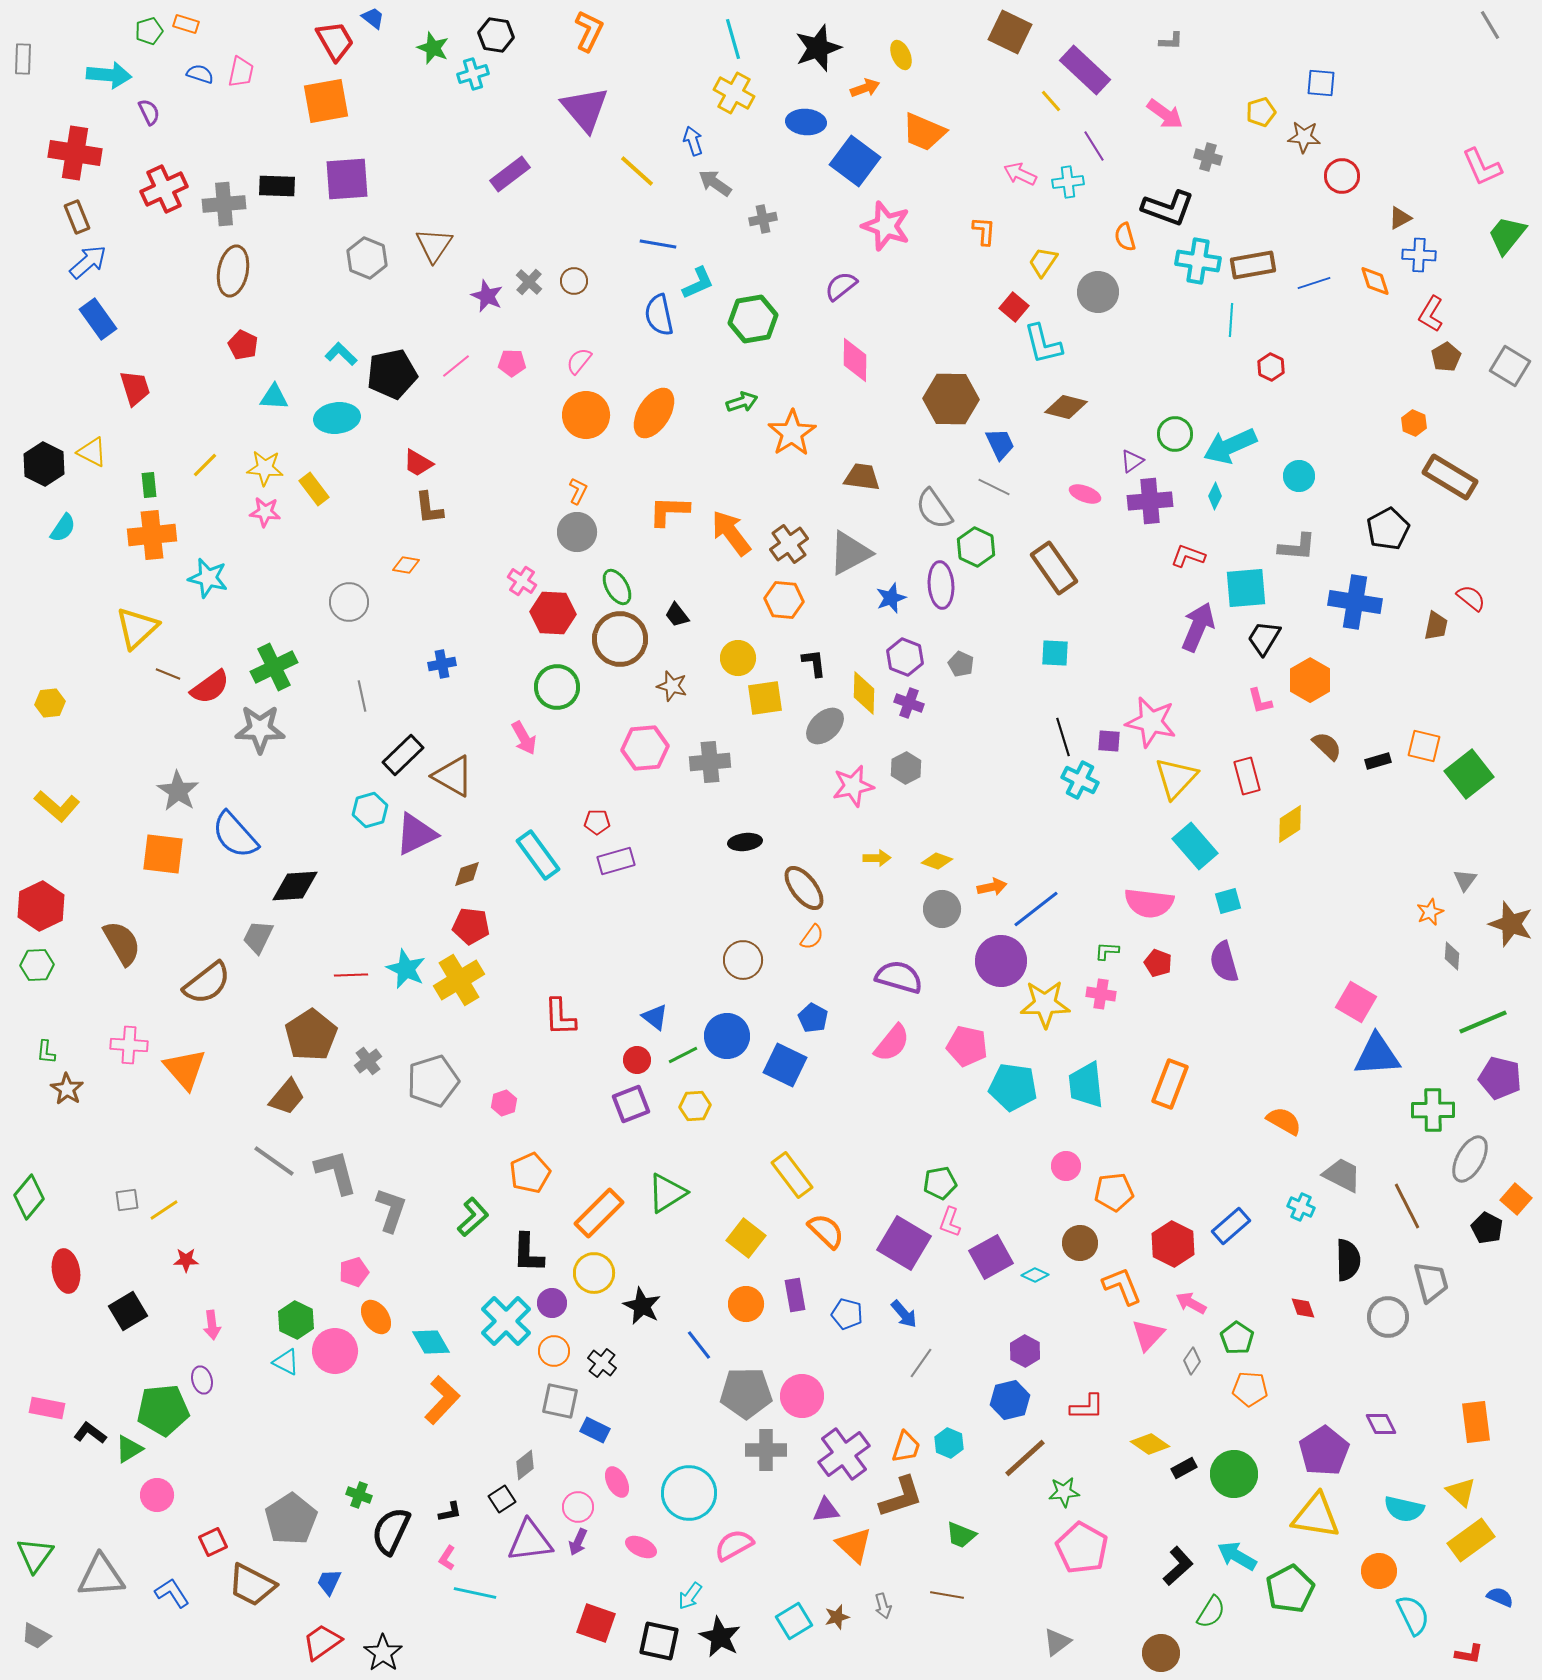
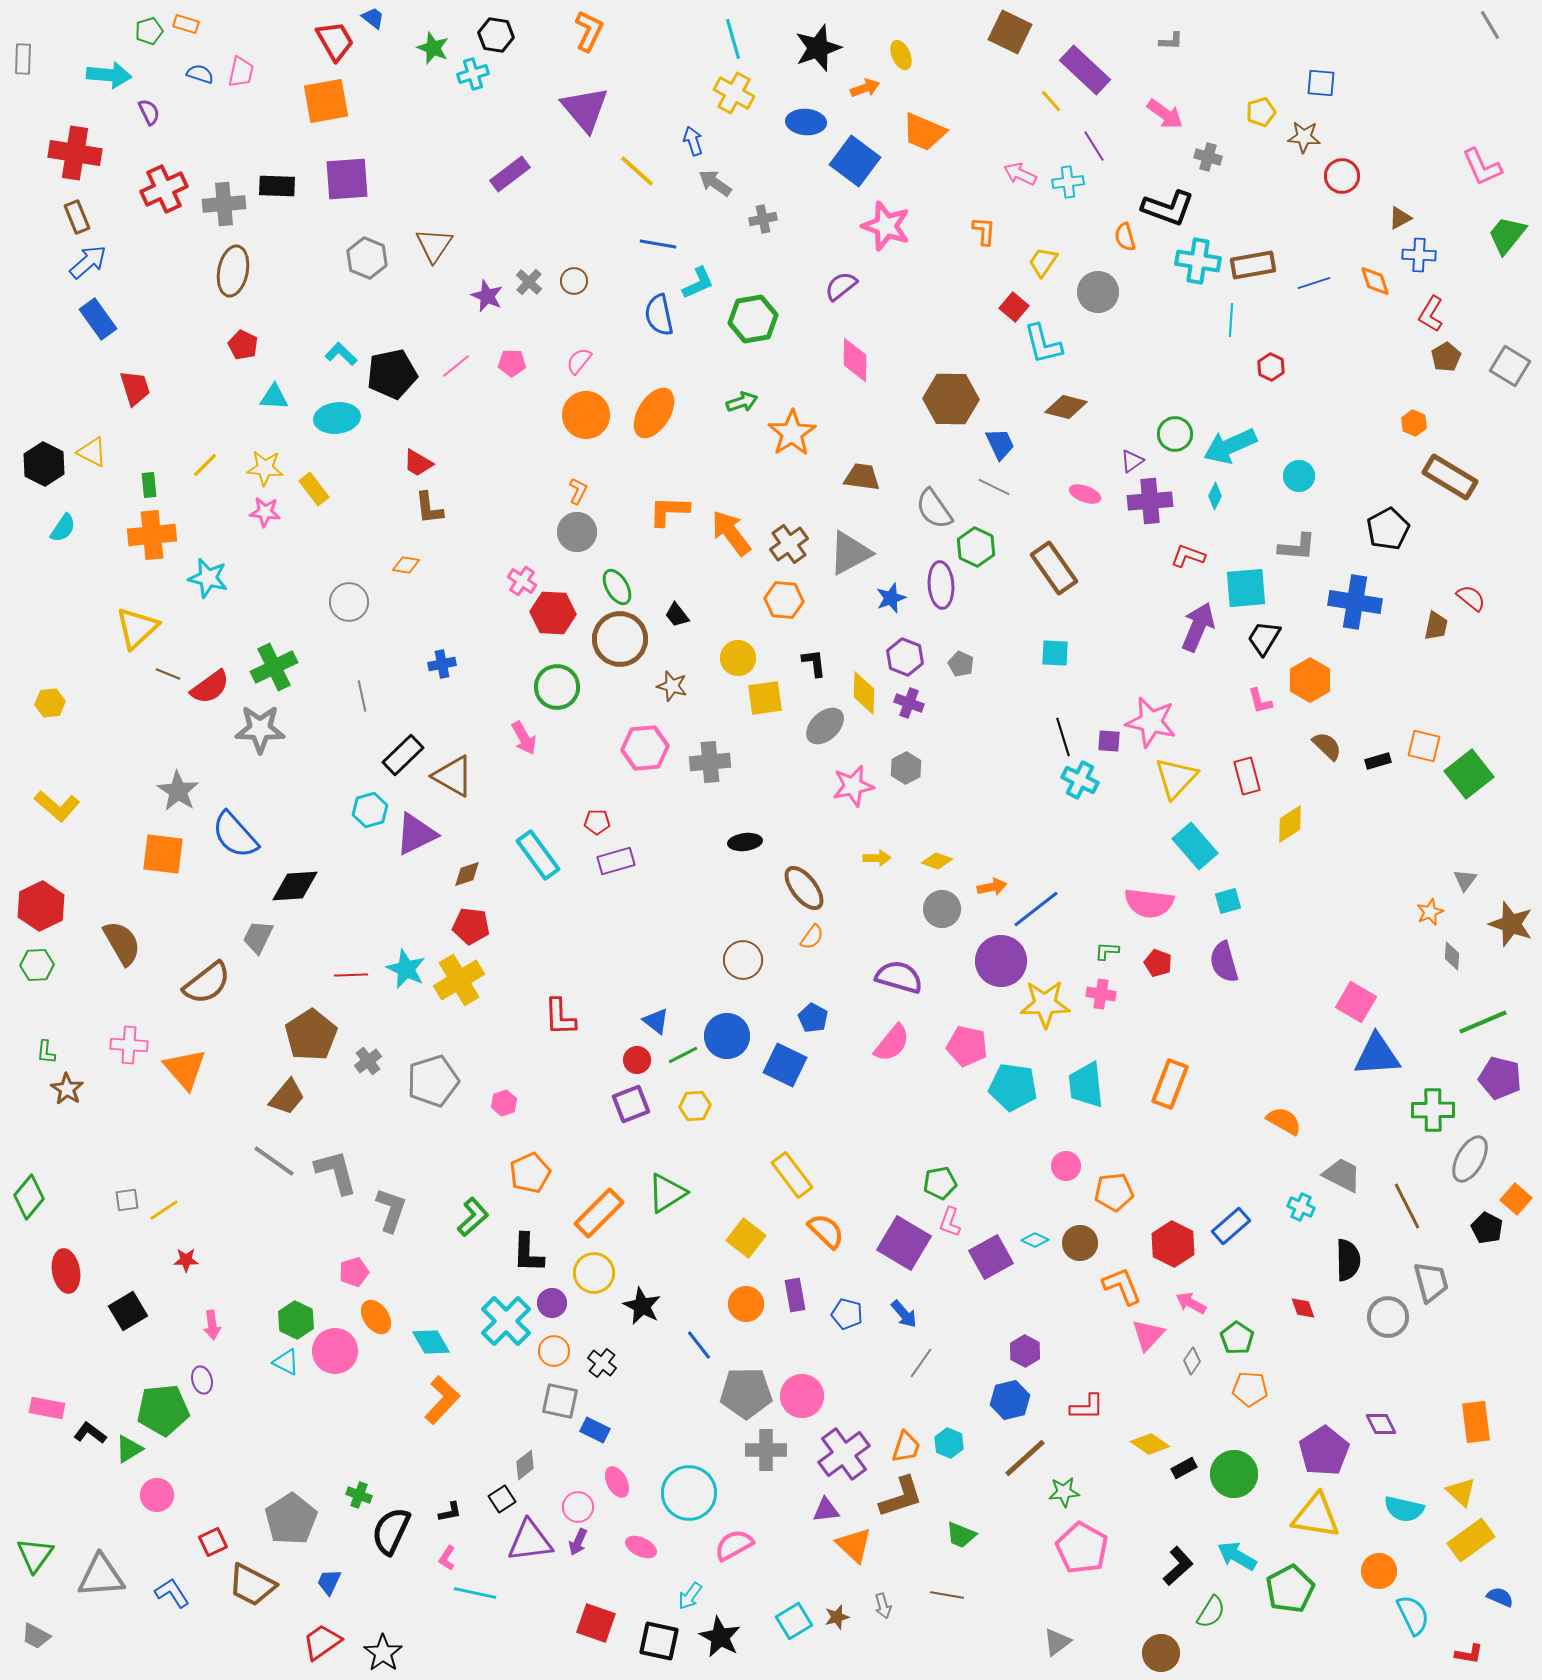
blue triangle at (655, 1017): moved 1 px right, 4 px down
cyan diamond at (1035, 1275): moved 35 px up
